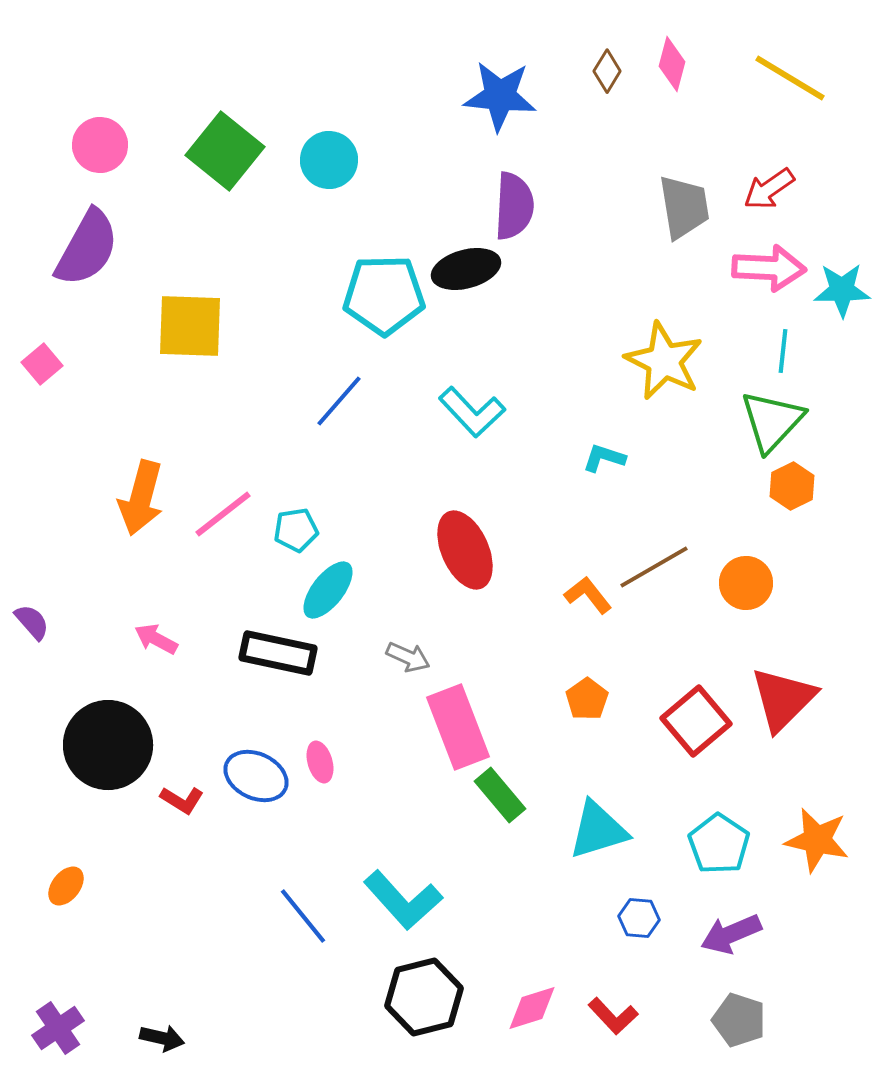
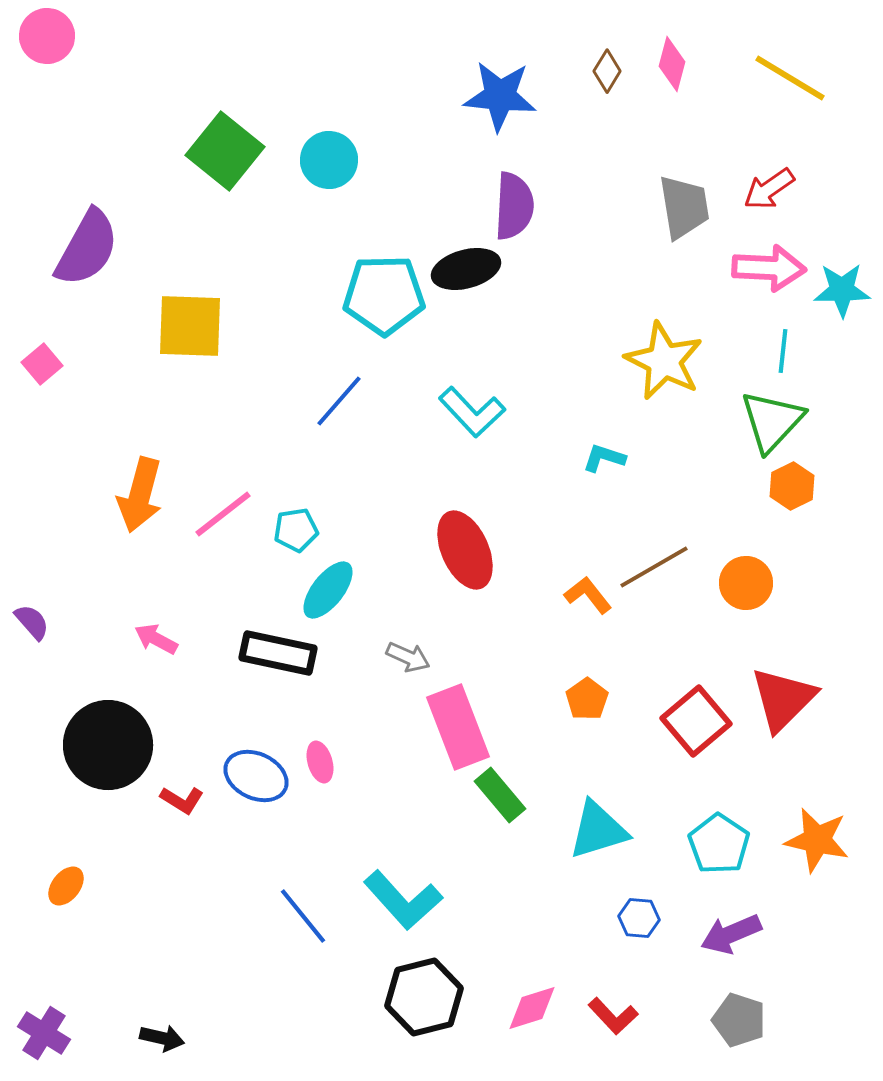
pink circle at (100, 145): moved 53 px left, 109 px up
orange arrow at (141, 498): moved 1 px left, 3 px up
purple cross at (58, 1028): moved 14 px left, 5 px down; rotated 24 degrees counterclockwise
